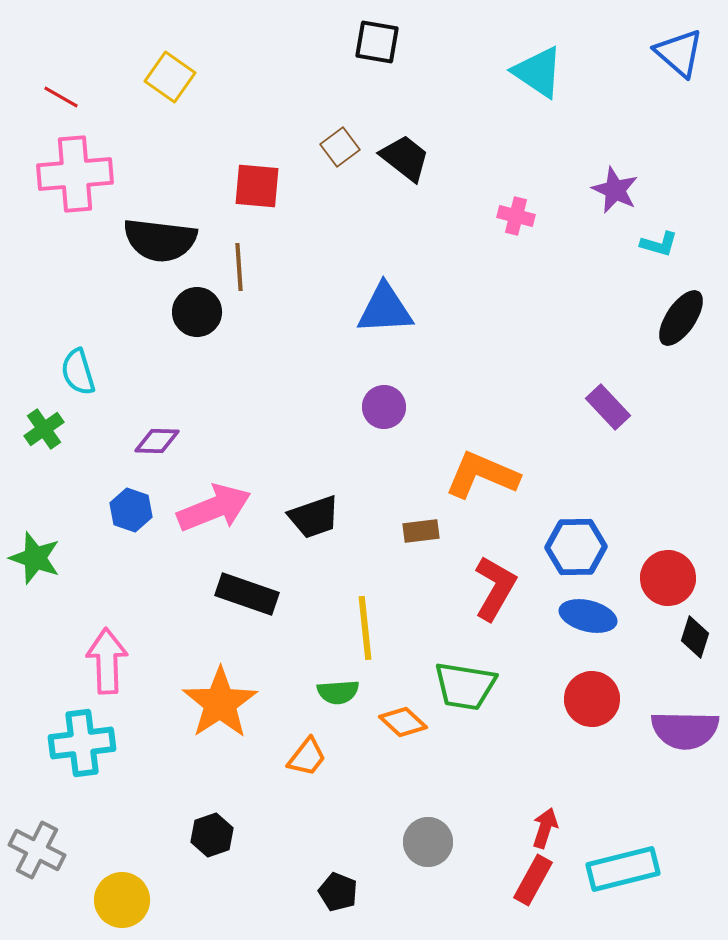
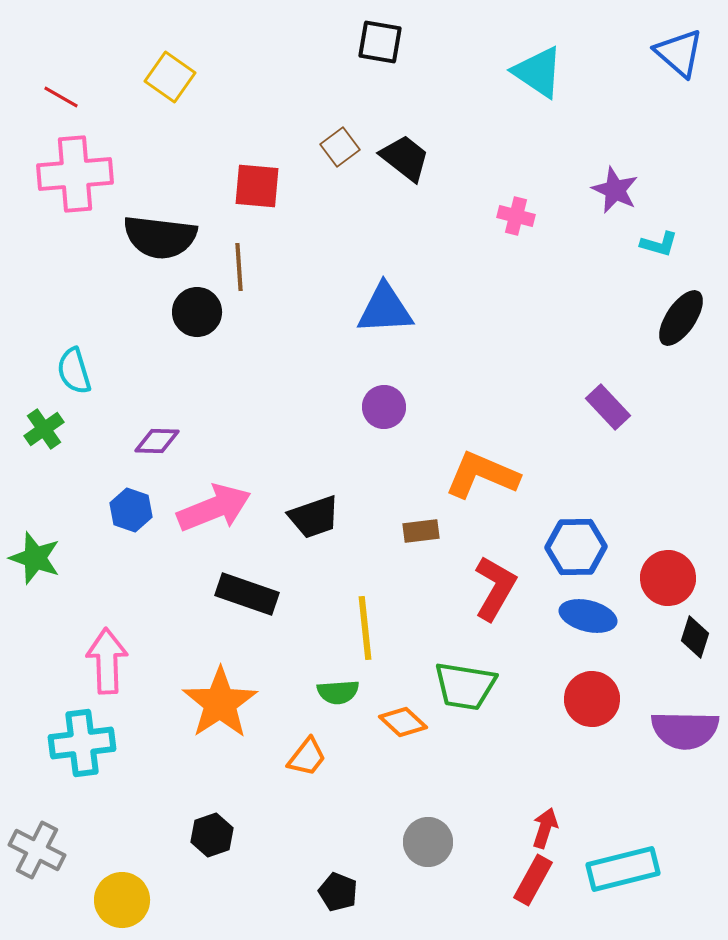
black square at (377, 42): moved 3 px right
black semicircle at (160, 240): moved 3 px up
cyan semicircle at (78, 372): moved 4 px left, 1 px up
